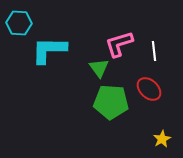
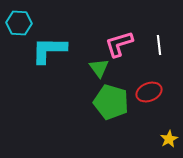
white line: moved 5 px right, 6 px up
red ellipse: moved 3 px down; rotated 65 degrees counterclockwise
green pentagon: rotated 12 degrees clockwise
yellow star: moved 7 px right
